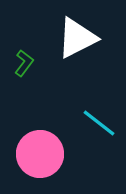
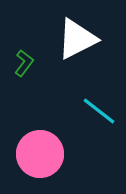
white triangle: moved 1 px down
cyan line: moved 12 px up
